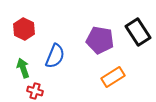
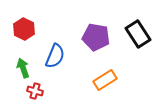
black rectangle: moved 2 px down
purple pentagon: moved 4 px left, 3 px up
orange rectangle: moved 8 px left, 3 px down
